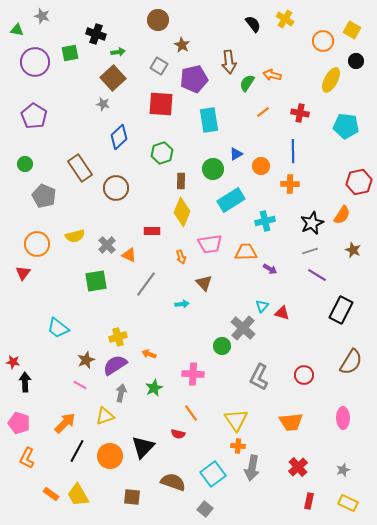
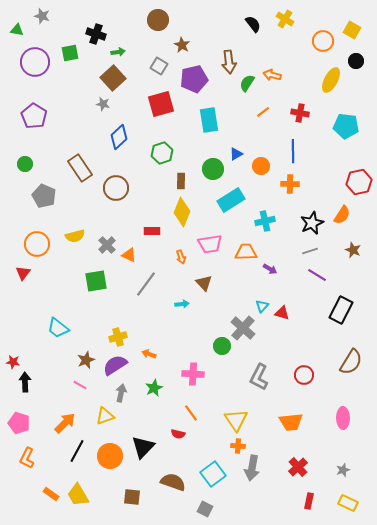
red square at (161, 104): rotated 20 degrees counterclockwise
gray square at (205, 509): rotated 14 degrees counterclockwise
